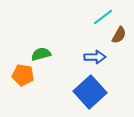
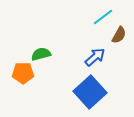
blue arrow: rotated 40 degrees counterclockwise
orange pentagon: moved 2 px up; rotated 10 degrees counterclockwise
